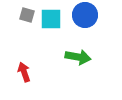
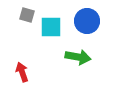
blue circle: moved 2 px right, 6 px down
cyan square: moved 8 px down
red arrow: moved 2 px left
